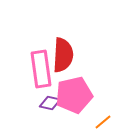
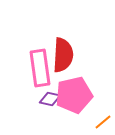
pink rectangle: moved 1 px left, 1 px up
purple diamond: moved 4 px up
